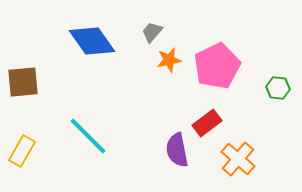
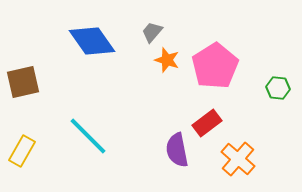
orange star: moved 2 px left; rotated 30 degrees clockwise
pink pentagon: moved 2 px left; rotated 6 degrees counterclockwise
brown square: rotated 8 degrees counterclockwise
